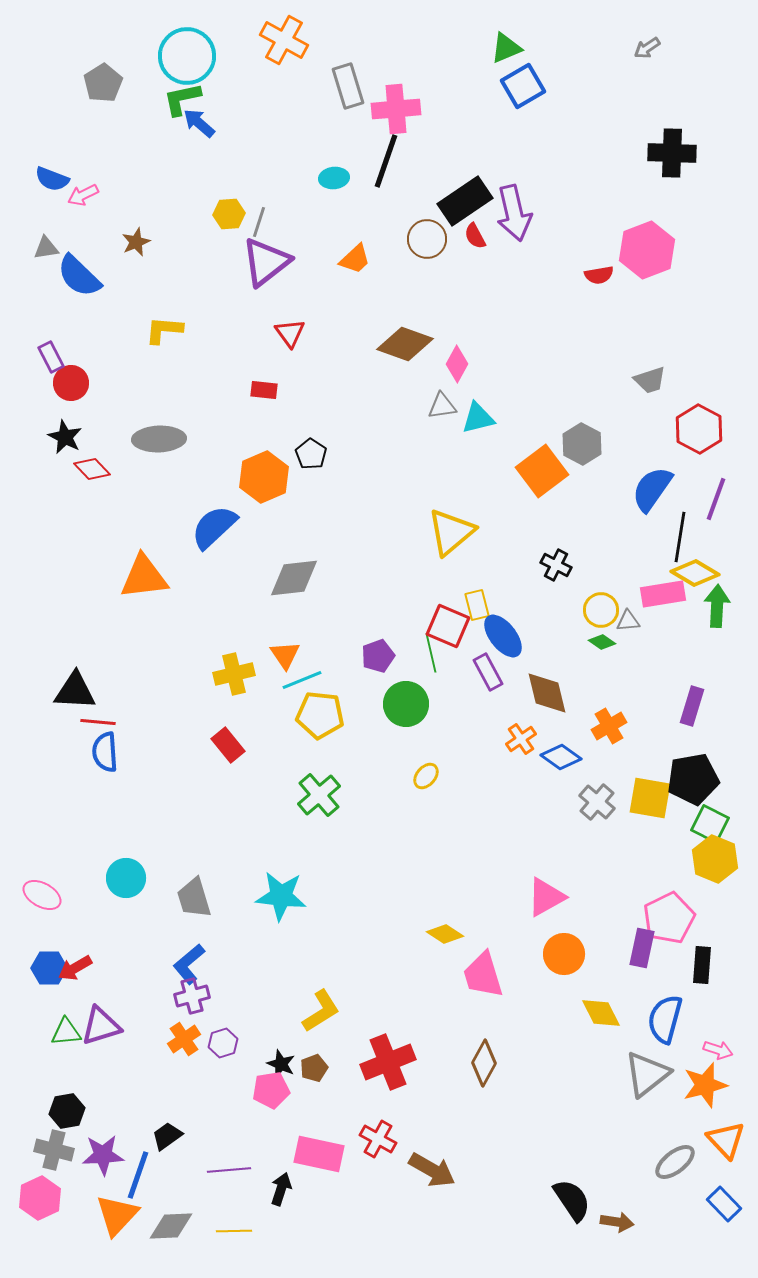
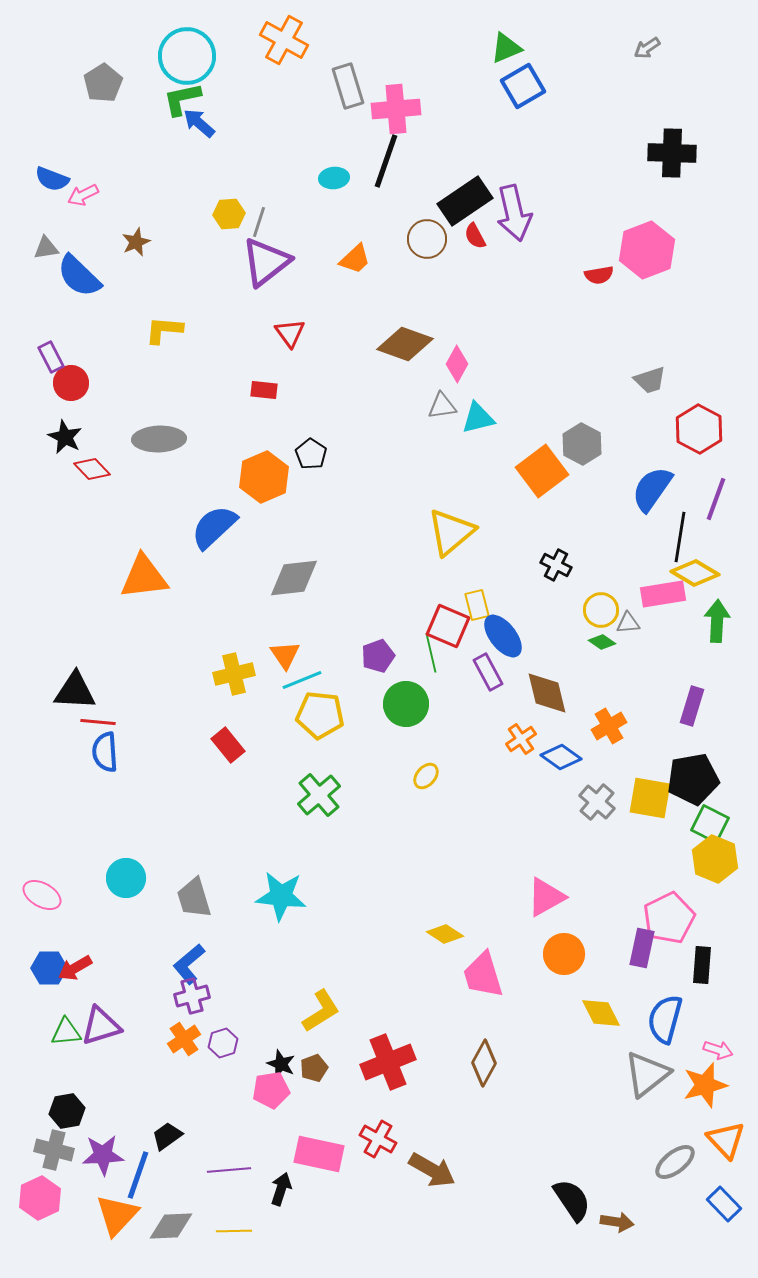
green arrow at (717, 606): moved 15 px down
gray triangle at (628, 621): moved 2 px down
